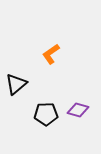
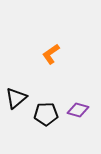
black triangle: moved 14 px down
